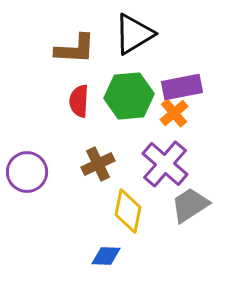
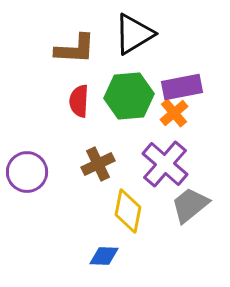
gray trapezoid: rotated 6 degrees counterclockwise
blue diamond: moved 2 px left
